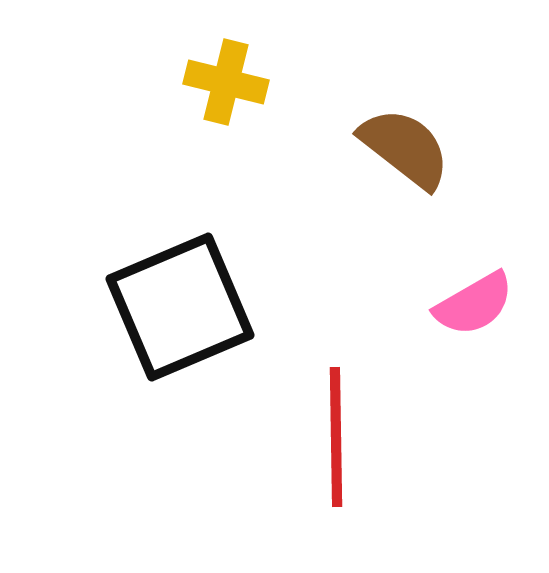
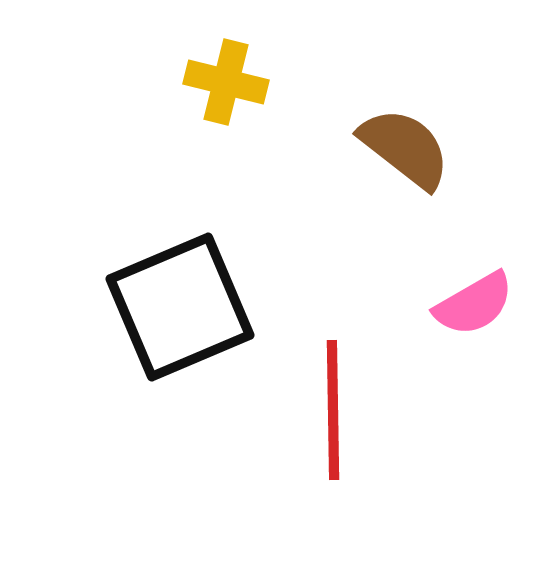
red line: moved 3 px left, 27 px up
